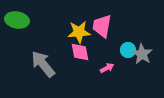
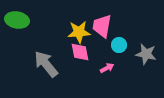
cyan circle: moved 9 px left, 5 px up
gray star: moved 4 px right; rotated 20 degrees counterclockwise
gray arrow: moved 3 px right
